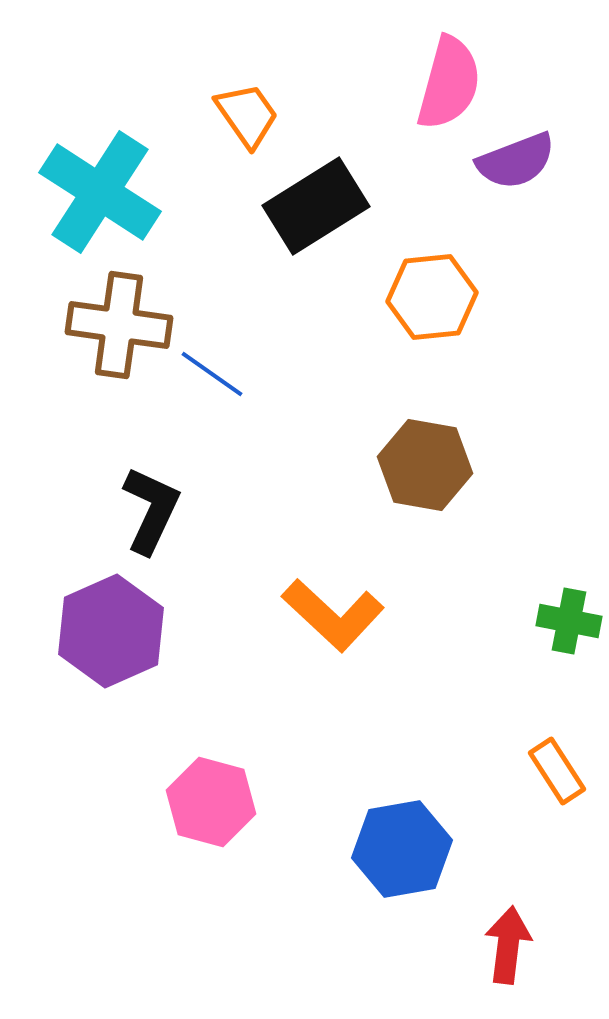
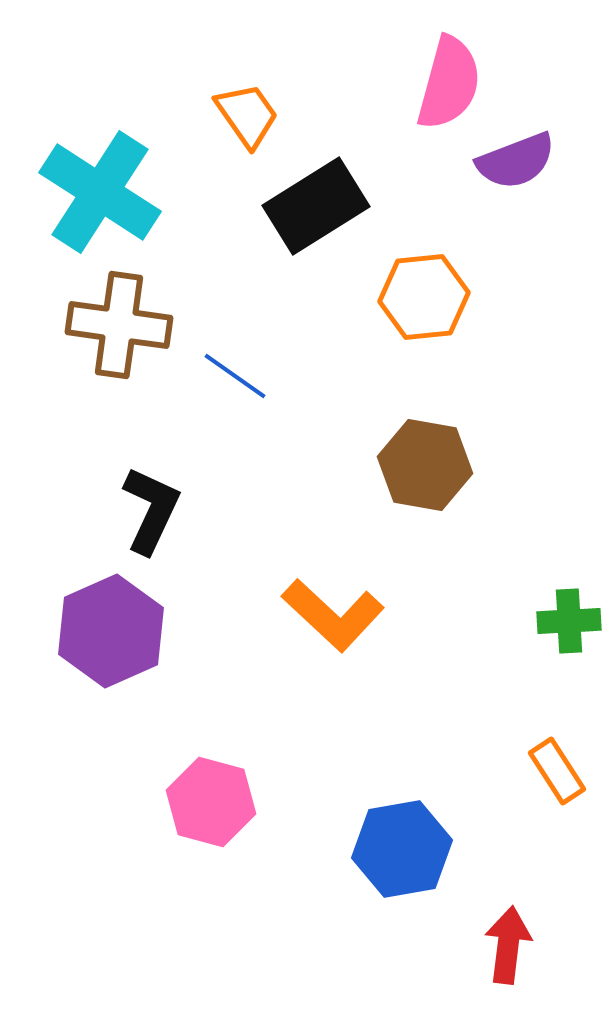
orange hexagon: moved 8 px left
blue line: moved 23 px right, 2 px down
green cross: rotated 14 degrees counterclockwise
